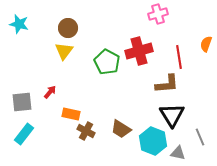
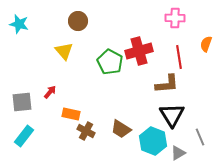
pink cross: moved 17 px right, 4 px down; rotated 18 degrees clockwise
brown circle: moved 10 px right, 7 px up
yellow triangle: rotated 18 degrees counterclockwise
green pentagon: moved 3 px right
cyan rectangle: moved 2 px down
gray triangle: rotated 42 degrees counterclockwise
